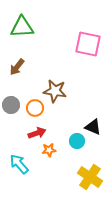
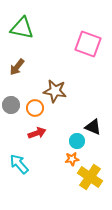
green triangle: moved 1 px down; rotated 15 degrees clockwise
pink square: rotated 8 degrees clockwise
orange star: moved 23 px right, 9 px down
